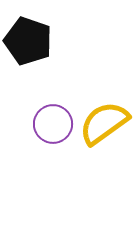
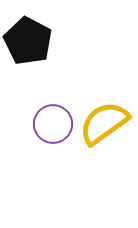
black pentagon: rotated 9 degrees clockwise
